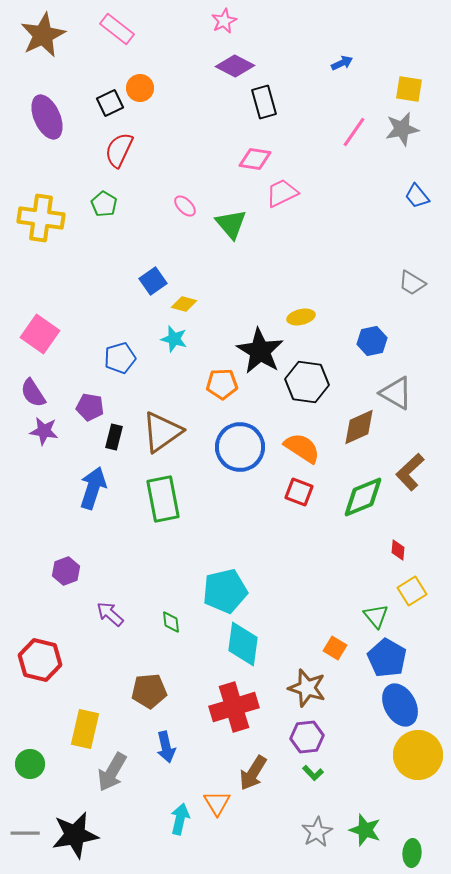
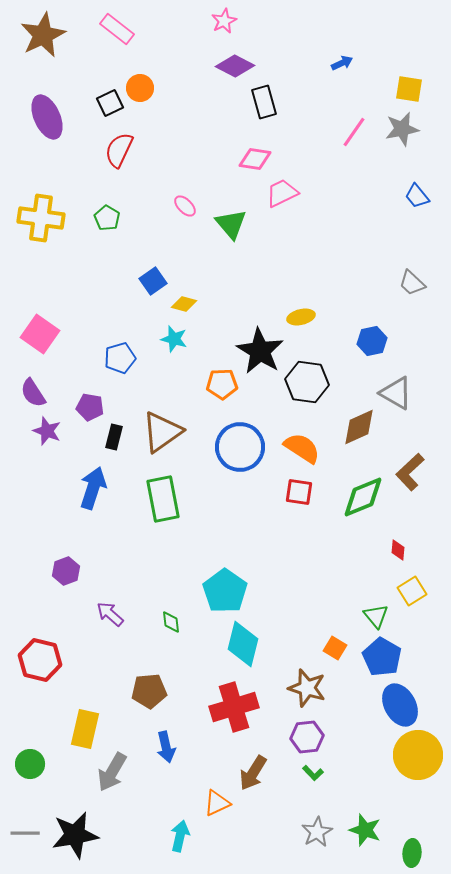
green pentagon at (104, 204): moved 3 px right, 14 px down
gray trapezoid at (412, 283): rotated 12 degrees clockwise
purple star at (44, 431): moved 3 px right; rotated 12 degrees clockwise
red square at (299, 492): rotated 12 degrees counterclockwise
cyan pentagon at (225, 591): rotated 24 degrees counterclockwise
cyan diamond at (243, 644): rotated 6 degrees clockwise
blue pentagon at (387, 658): moved 5 px left, 1 px up
orange triangle at (217, 803): rotated 36 degrees clockwise
cyan arrow at (180, 819): moved 17 px down
